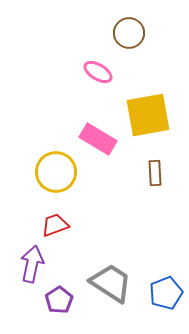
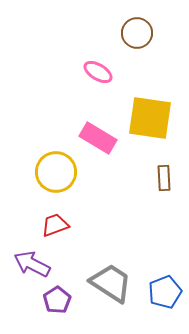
brown circle: moved 8 px right
yellow square: moved 2 px right, 3 px down; rotated 18 degrees clockwise
pink rectangle: moved 1 px up
brown rectangle: moved 9 px right, 5 px down
purple arrow: rotated 75 degrees counterclockwise
blue pentagon: moved 1 px left, 1 px up
purple pentagon: moved 2 px left
